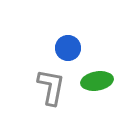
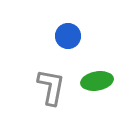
blue circle: moved 12 px up
